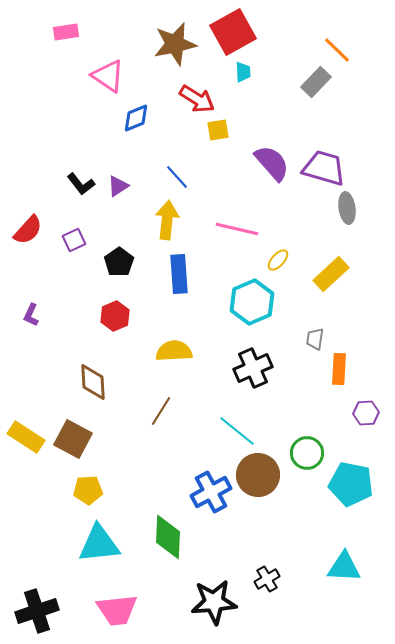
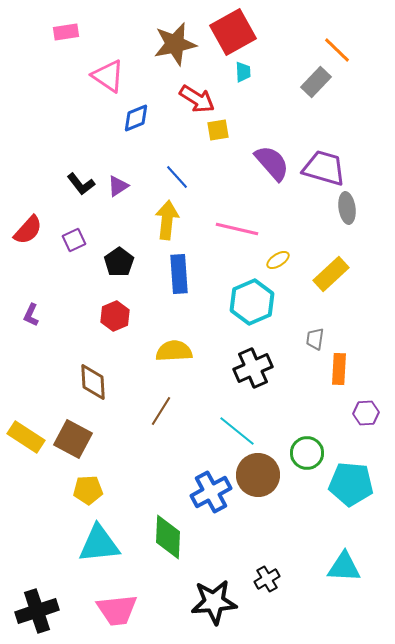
yellow ellipse at (278, 260): rotated 15 degrees clockwise
cyan pentagon at (351, 484): rotated 6 degrees counterclockwise
